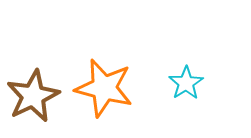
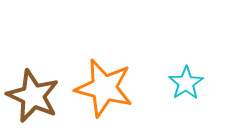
brown star: rotated 22 degrees counterclockwise
